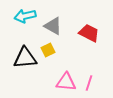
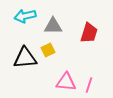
gray triangle: rotated 30 degrees counterclockwise
red trapezoid: rotated 80 degrees clockwise
pink line: moved 2 px down
